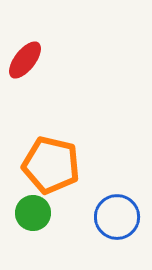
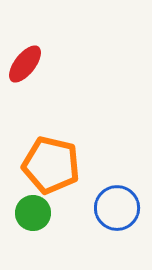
red ellipse: moved 4 px down
blue circle: moved 9 px up
